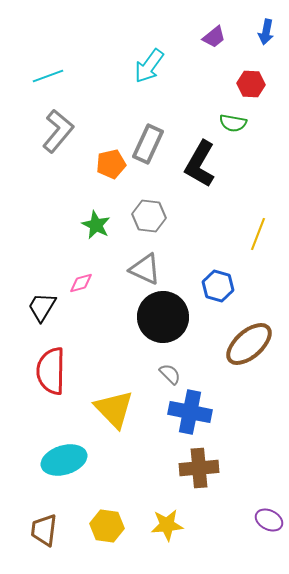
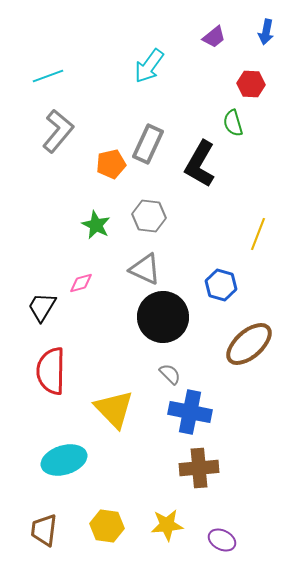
green semicircle: rotated 64 degrees clockwise
blue hexagon: moved 3 px right, 1 px up
purple ellipse: moved 47 px left, 20 px down
